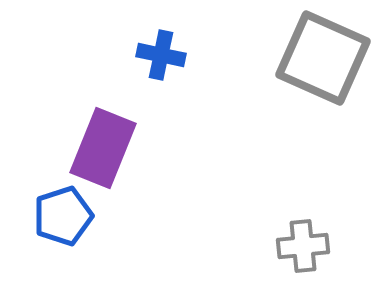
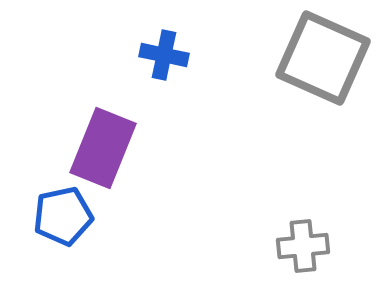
blue cross: moved 3 px right
blue pentagon: rotated 6 degrees clockwise
